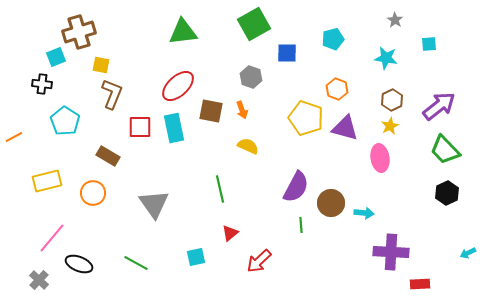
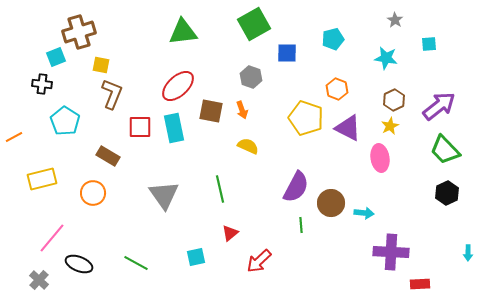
brown hexagon at (392, 100): moved 2 px right
purple triangle at (345, 128): moved 3 px right; rotated 12 degrees clockwise
yellow rectangle at (47, 181): moved 5 px left, 2 px up
gray triangle at (154, 204): moved 10 px right, 9 px up
cyan arrow at (468, 253): rotated 63 degrees counterclockwise
